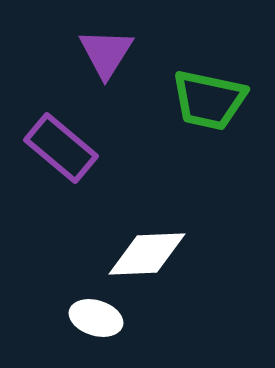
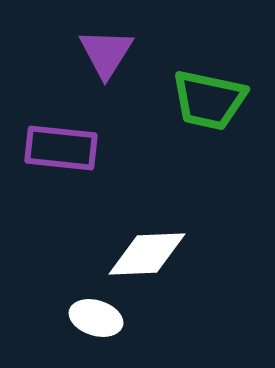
purple rectangle: rotated 34 degrees counterclockwise
